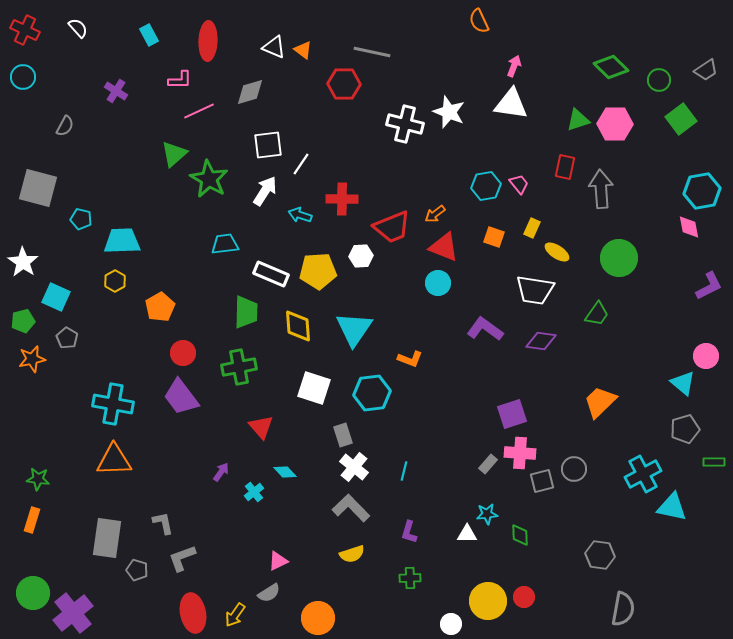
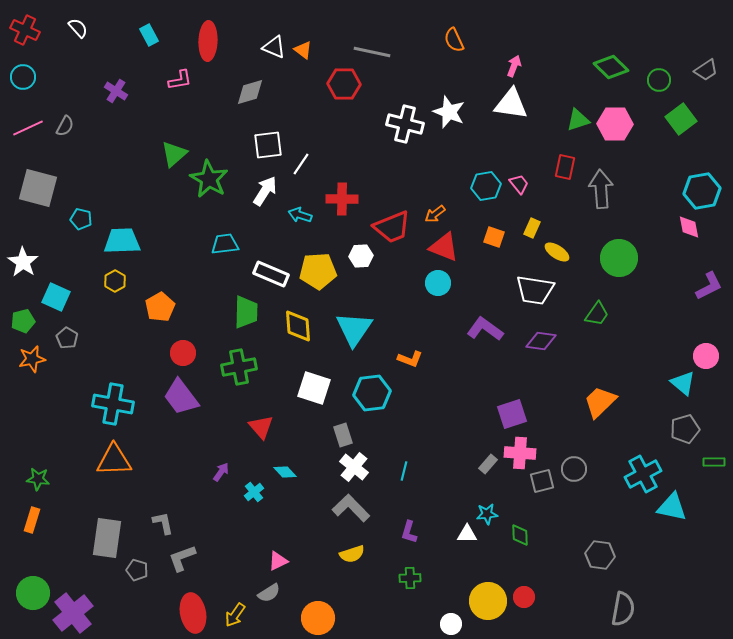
orange semicircle at (479, 21): moved 25 px left, 19 px down
pink L-shape at (180, 80): rotated 10 degrees counterclockwise
pink line at (199, 111): moved 171 px left, 17 px down
